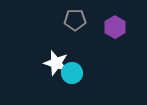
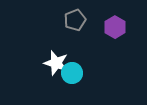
gray pentagon: rotated 20 degrees counterclockwise
